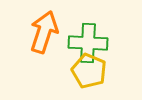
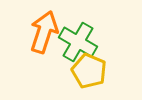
green cross: moved 10 px left, 1 px up; rotated 27 degrees clockwise
